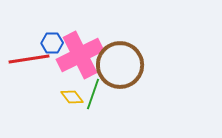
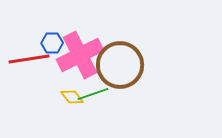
green line: rotated 52 degrees clockwise
